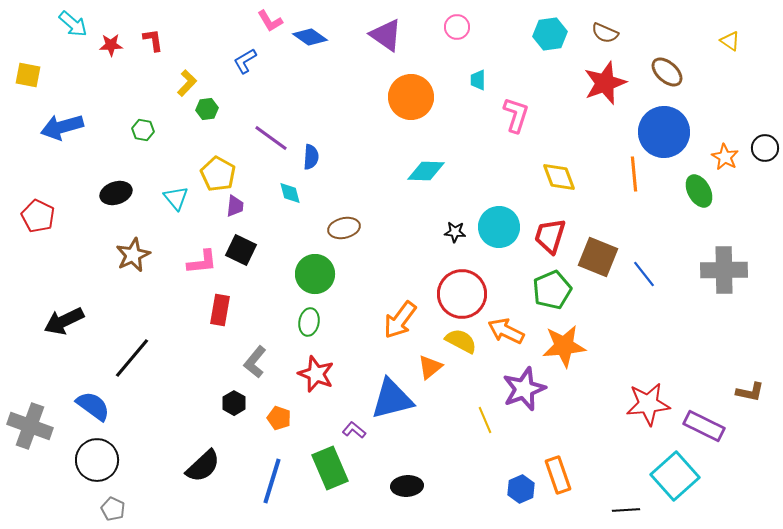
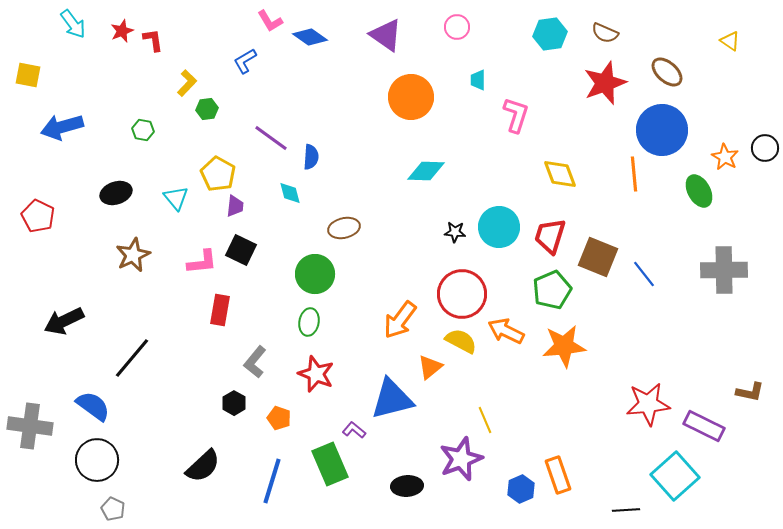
cyan arrow at (73, 24): rotated 12 degrees clockwise
red star at (111, 45): moved 11 px right, 14 px up; rotated 20 degrees counterclockwise
blue circle at (664, 132): moved 2 px left, 2 px up
yellow diamond at (559, 177): moved 1 px right, 3 px up
purple star at (524, 389): moved 63 px left, 70 px down
gray cross at (30, 426): rotated 12 degrees counterclockwise
green rectangle at (330, 468): moved 4 px up
